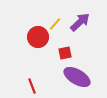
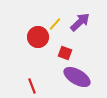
red square: rotated 32 degrees clockwise
